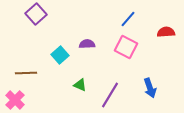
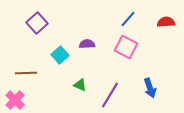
purple square: moved 1 px right, 9 px down
red semicircle: moved 10 px up
